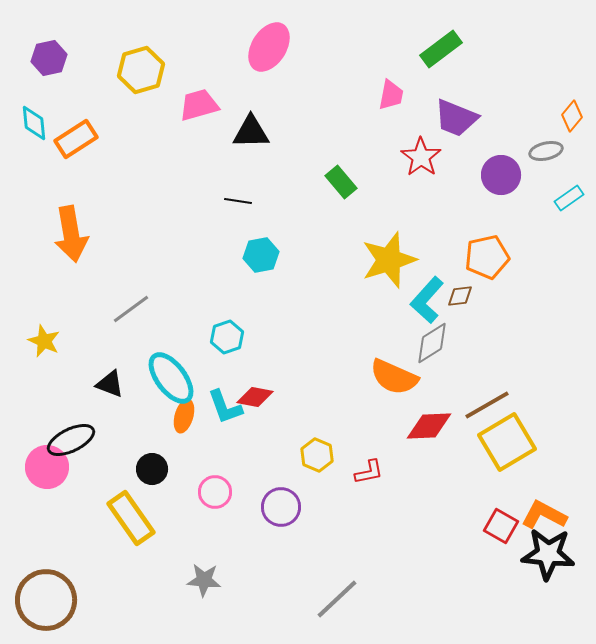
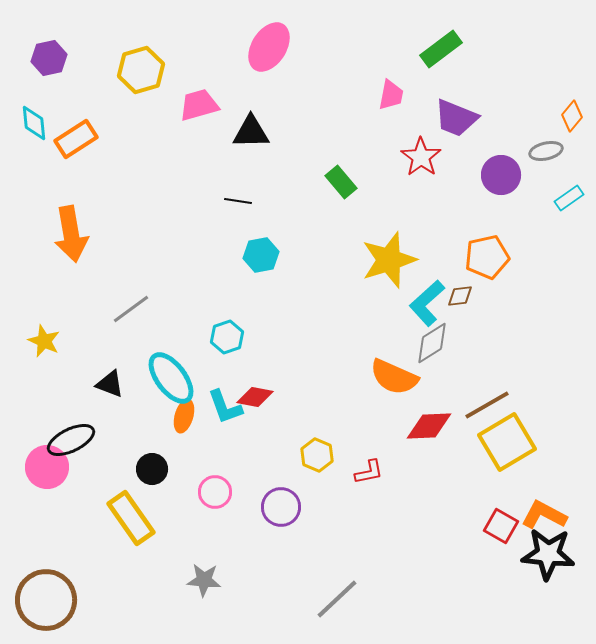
cyan L-shape at (427, 300): moved 3 px down; rotated 6 degrees clockwise
